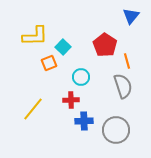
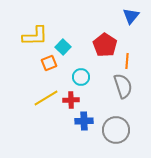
orange line: rotated 21 degrees clockwise
yellow line: moved 13 px right, 11 px up; rotated 20 degrees clockwise
